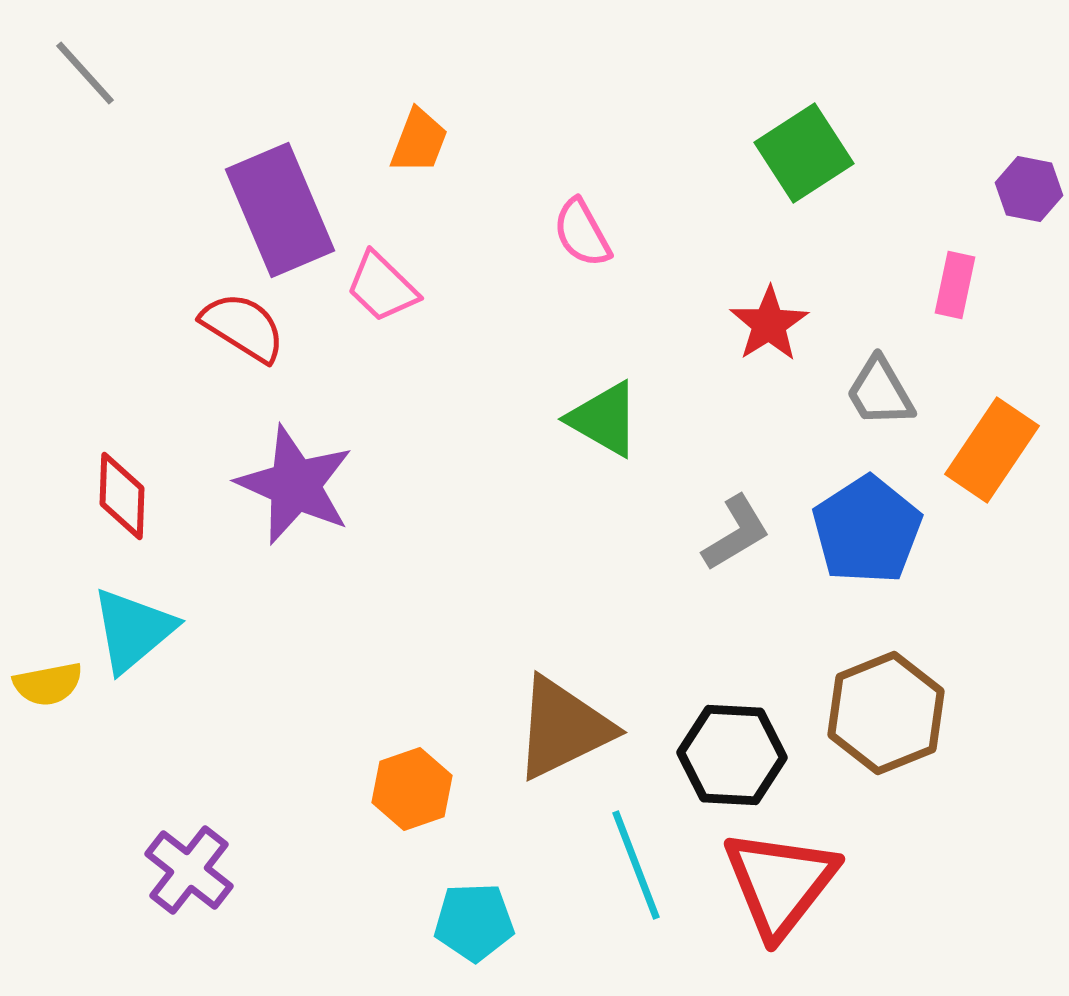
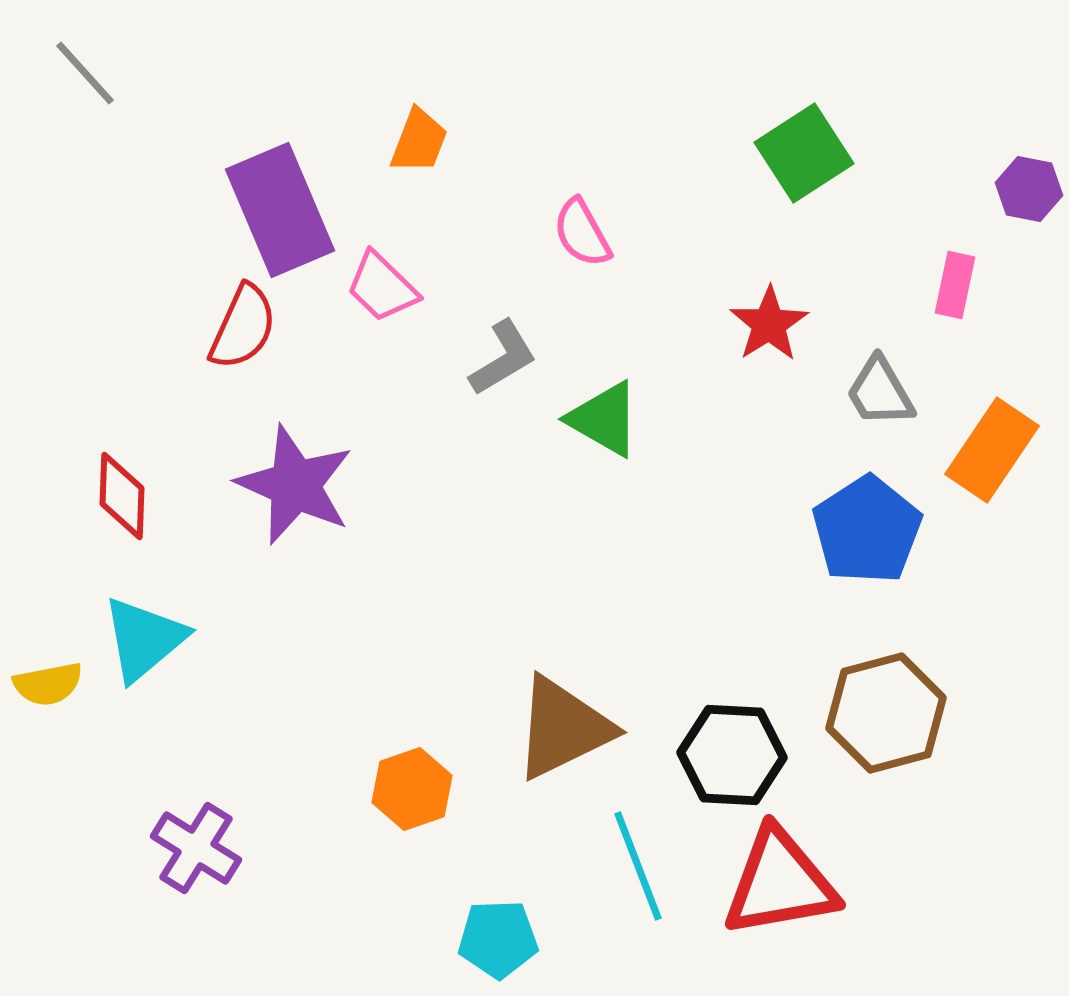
red semicircle: rotated 82 degrees clockwise
gray L-shape: moved 233 px left, 175 px up
cyan triangle: moved 11 px right, 9 px down
brown hexagon: rotated 7 degrees clockwise
cyan line: moved 2 px right, 1 px down
purple cross: moved 7 px right, 22 px up; rotated 6 degrees counterclockwise
red triangle: rotated 42 degrees clockwise
cyan pentagon: moved 24 px right, 17 px down
